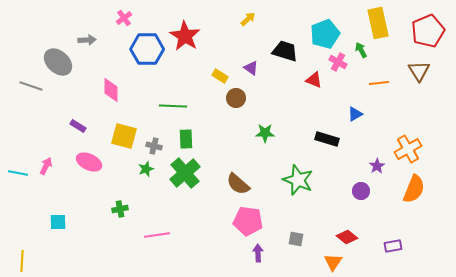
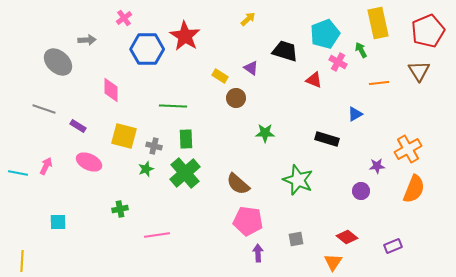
gray line at (31, 86): moved 13 px right, 23 px down
purple star at (377, 166): rotated 28 degrees clockwise
gray square at (296, 239): rotated 21 degrees counterclockwise
purple rectangle at (393, 246): rotated 12 degrees counterclockwise
